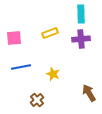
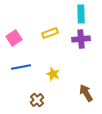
pink square: rotated 28 degrees counterclockwise
brown arrow: moved 3 px left
